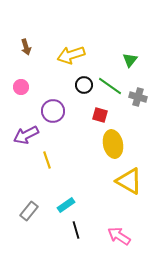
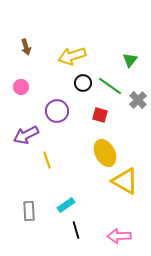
yellow arrow: moved 1 px right, 1 px down
black circle: moved 1 px left, 2 px up
gray cross: moved 3 px down; rotated 30 degrees clockwise
purple circle: moved 4 px right
yellow ellipse: moved 8 px left, 9 px down; rotated 16 degrees counterclockwise
yellow triangle: moved 4 px left
gray rectangle: rotated 42 degrees counterclockwise
pink arrow: rotated 35 degrees counterclockwise
